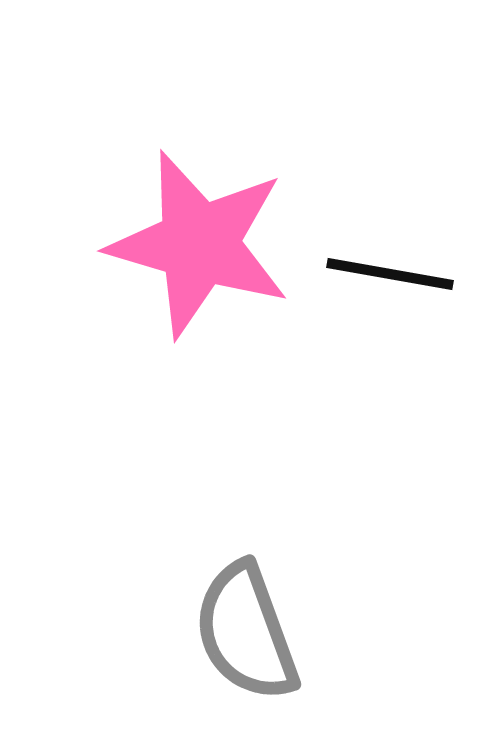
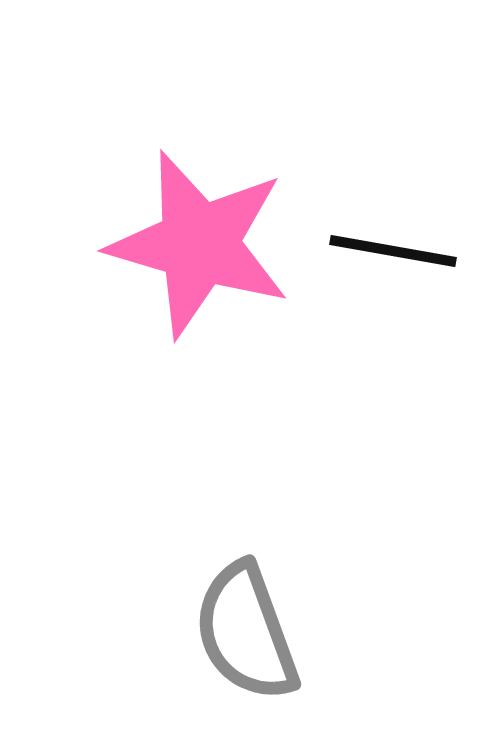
black line: moved 3 px right, 23 px up
